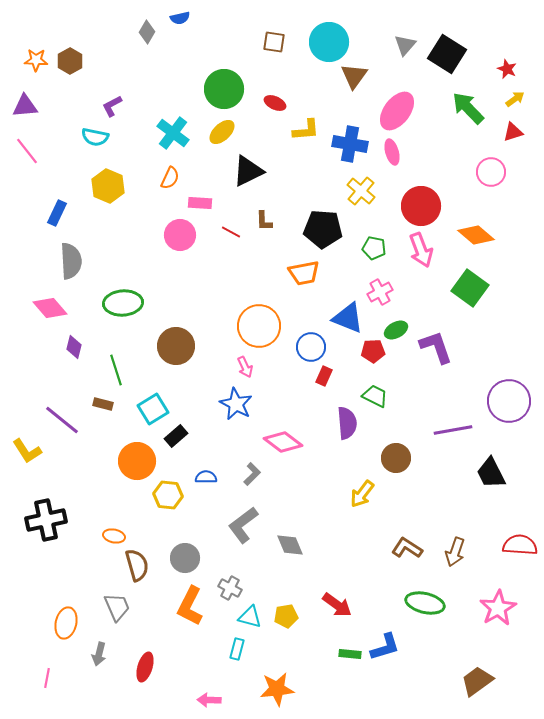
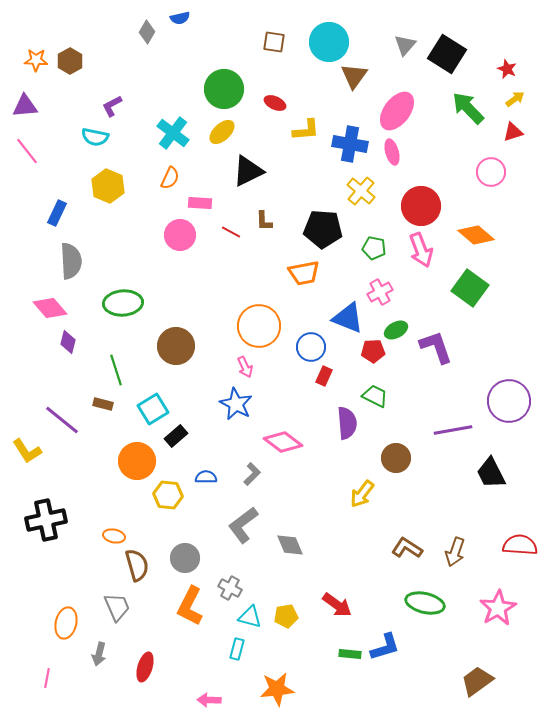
purple diamond at (74, 347): moved 6 px left, 5 px up
